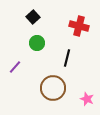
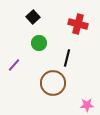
red cross: moved 1 px left, 2 px up
green circle: moved 2 px right
purple line: moved 1 px left, 2 px up
brown circle: moved 5 px up
pink star: moved 6 px down; rotated 24 degrees counterclockwise
